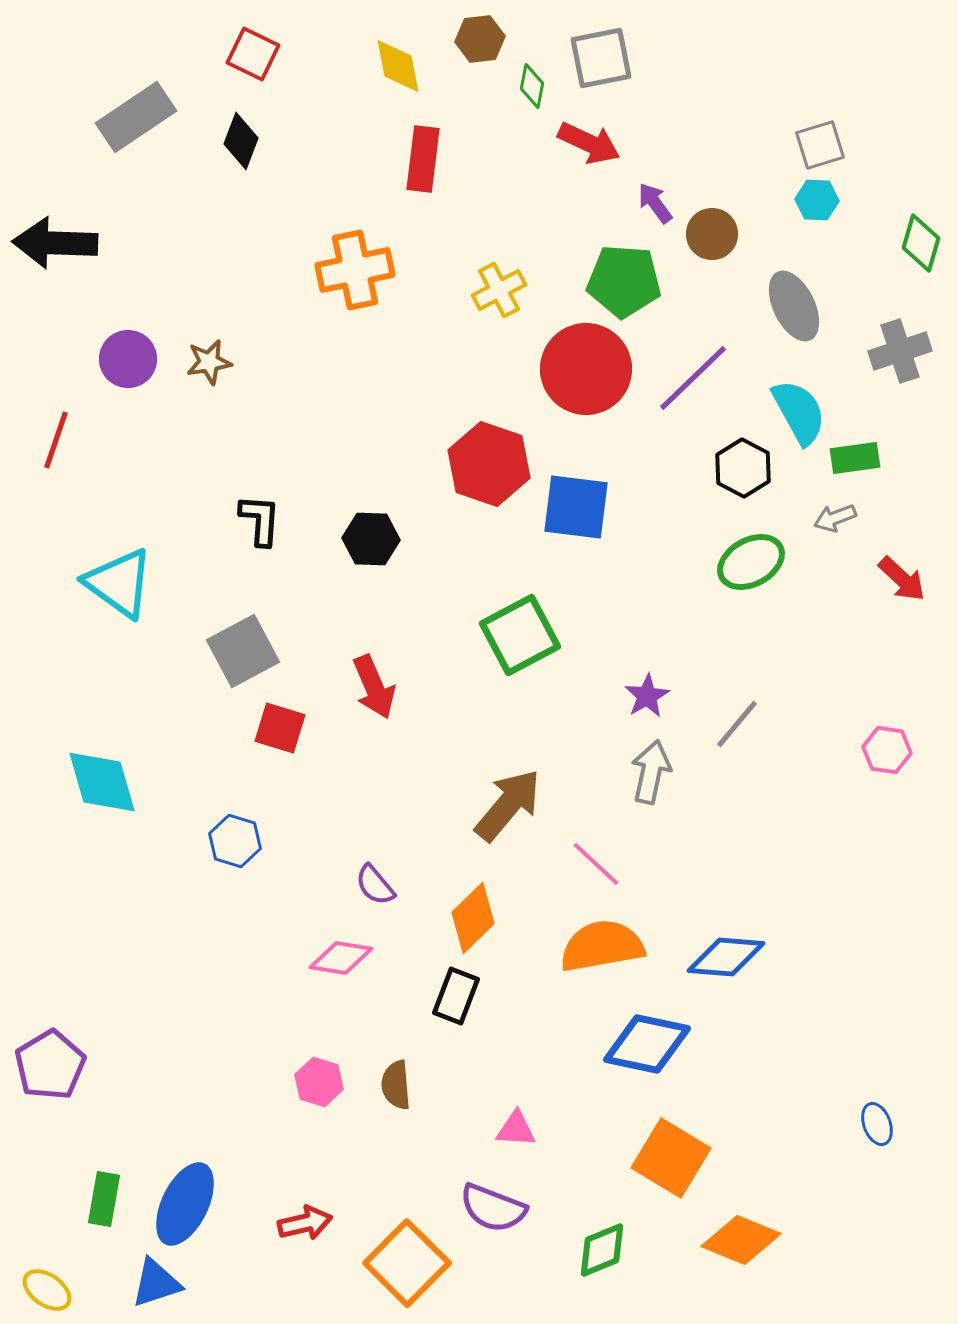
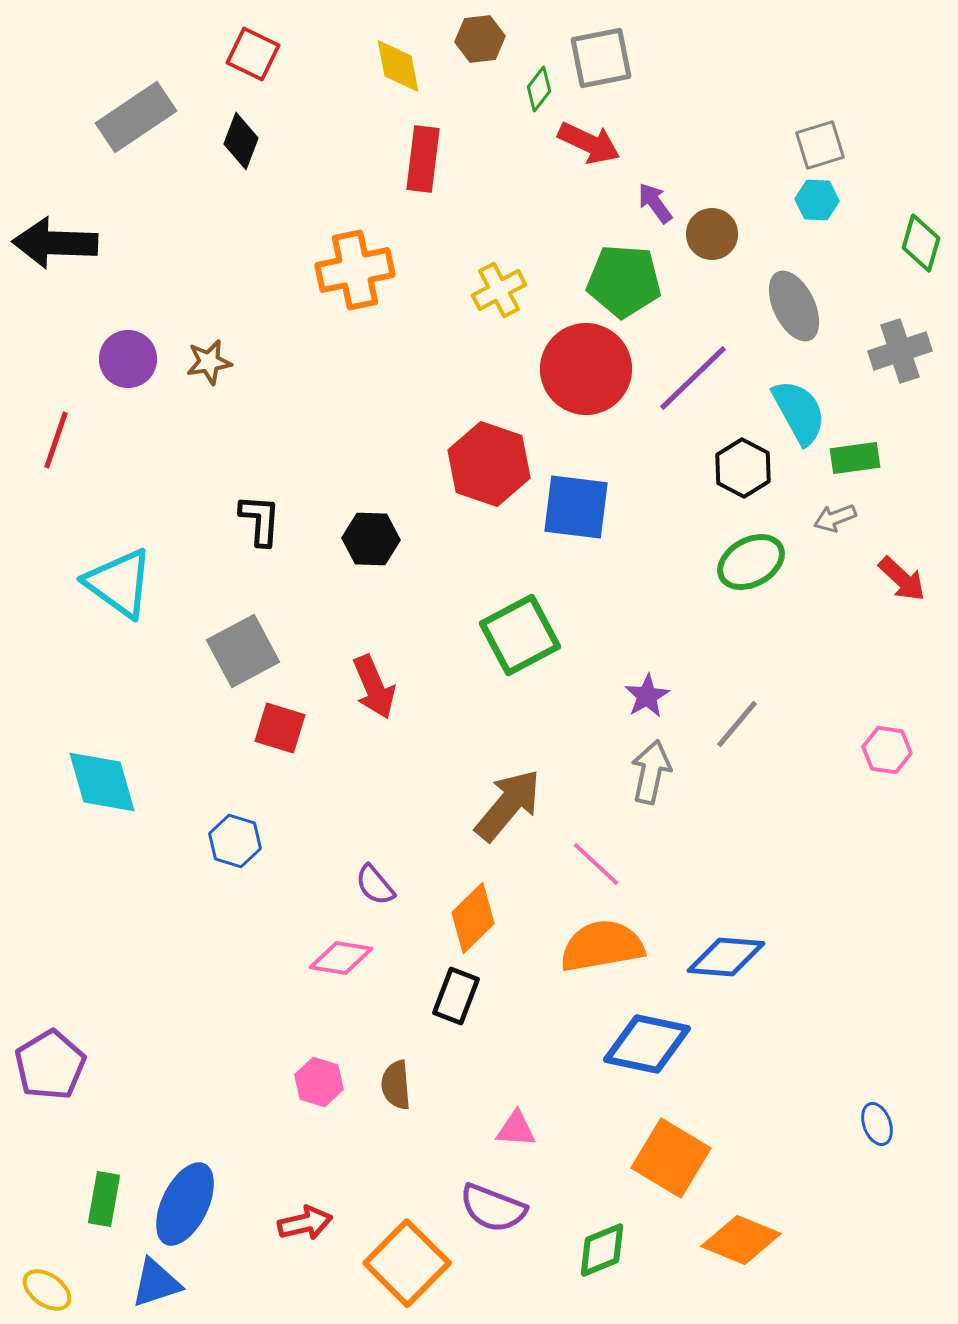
green diamond at (532, 86): moved 7 px right, 3 px down; rotated 27 degrees clockwise
